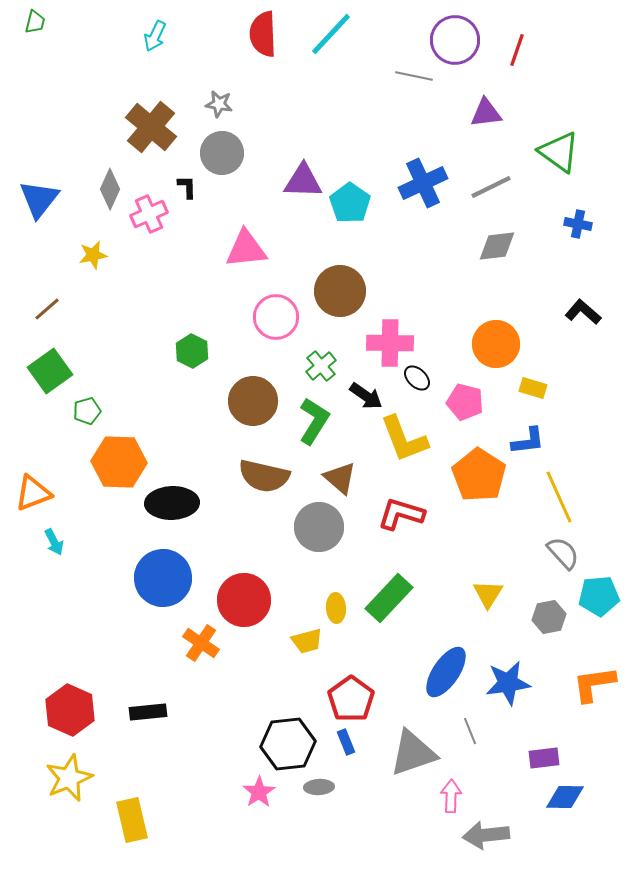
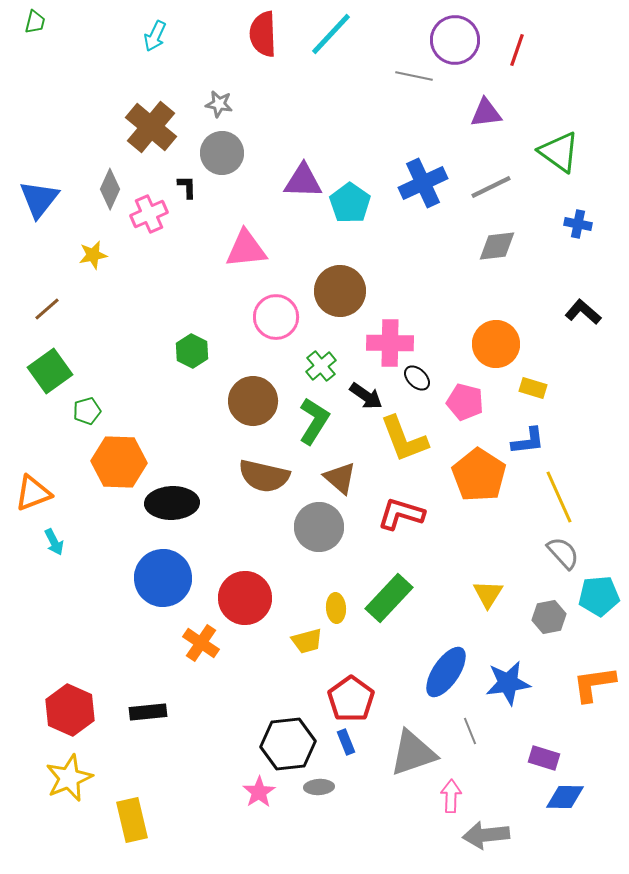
red circle at (244, 600): moved 1 px right, 2 px up
purple rectangle at (544, 758): rotated 24 degrees clockwise
